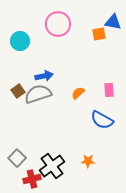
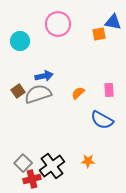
gray square: moved 6 px right, 5 px down
